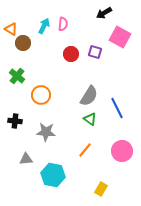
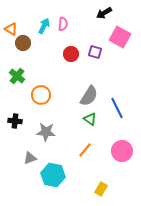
gray triangle: moved 4 px right, 1 px up; rotated 16 degrees counterclockwise
